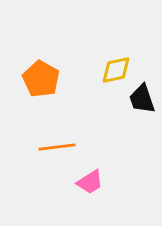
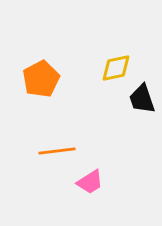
yellow diamond: moved 2 px up
orange pentagon: rotated 15 degrees clockwise
orange line: moved 4 px down
